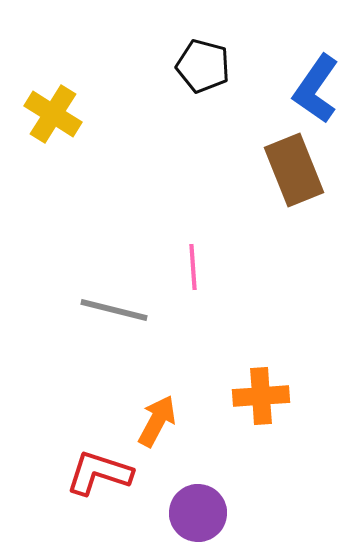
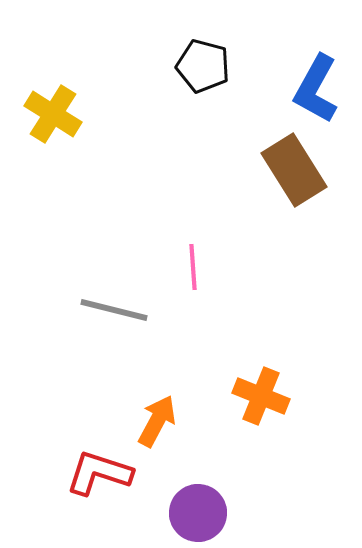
blue L-shape: rotated 6 degrees counterclockwise
brown rectangle: rotated 10 degrees counterclockwise
orange cross: rotated 26 degrees clockwise
